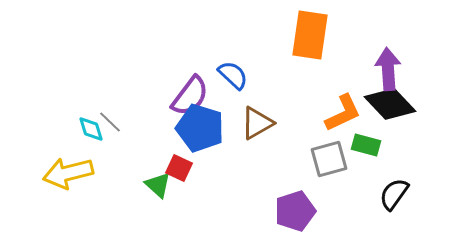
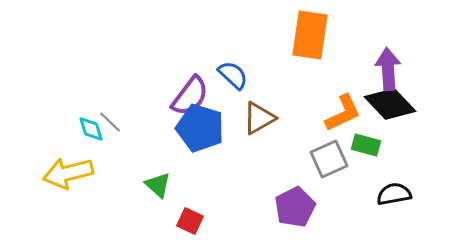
brown triangle: moved 2 px right, 5 px up
gray square: rotated 9 degrees counterclockwise
red square: moved 11 px right, 53 px down
black semicircle: rotated 44 degrees clockwise
purple pentagon: moved 4 px up; rotated 9 degrees counterclockwise
